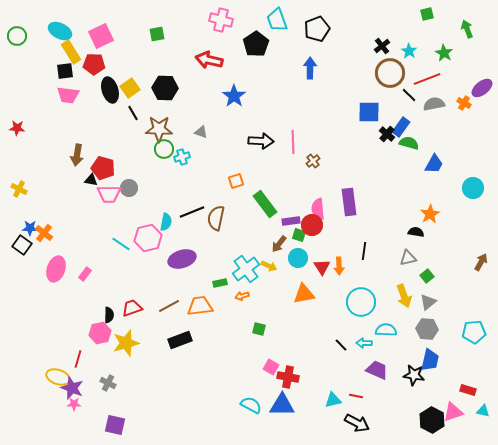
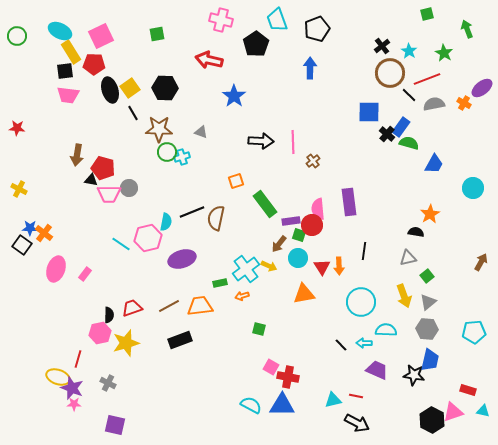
green circle at (164, 149): moved 3 px right, 3 px down
